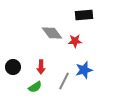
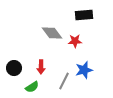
black circle: moved 1 px right, 1 px down
green semicircle: moved 3 px left
